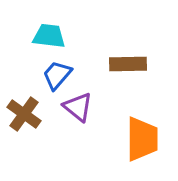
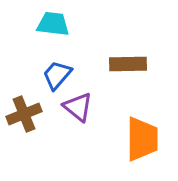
cyan trapezoid: moved 4 px right, 12 px up
brown cross: rotated 32 degrees clockwise
